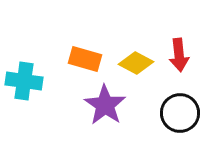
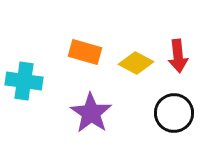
red arrow: moved 1 px left, 1 px down
orange rectangle: moved 7 px up
purple star: moved 14 px left, 8 px down
black circle: moved 6 px left
